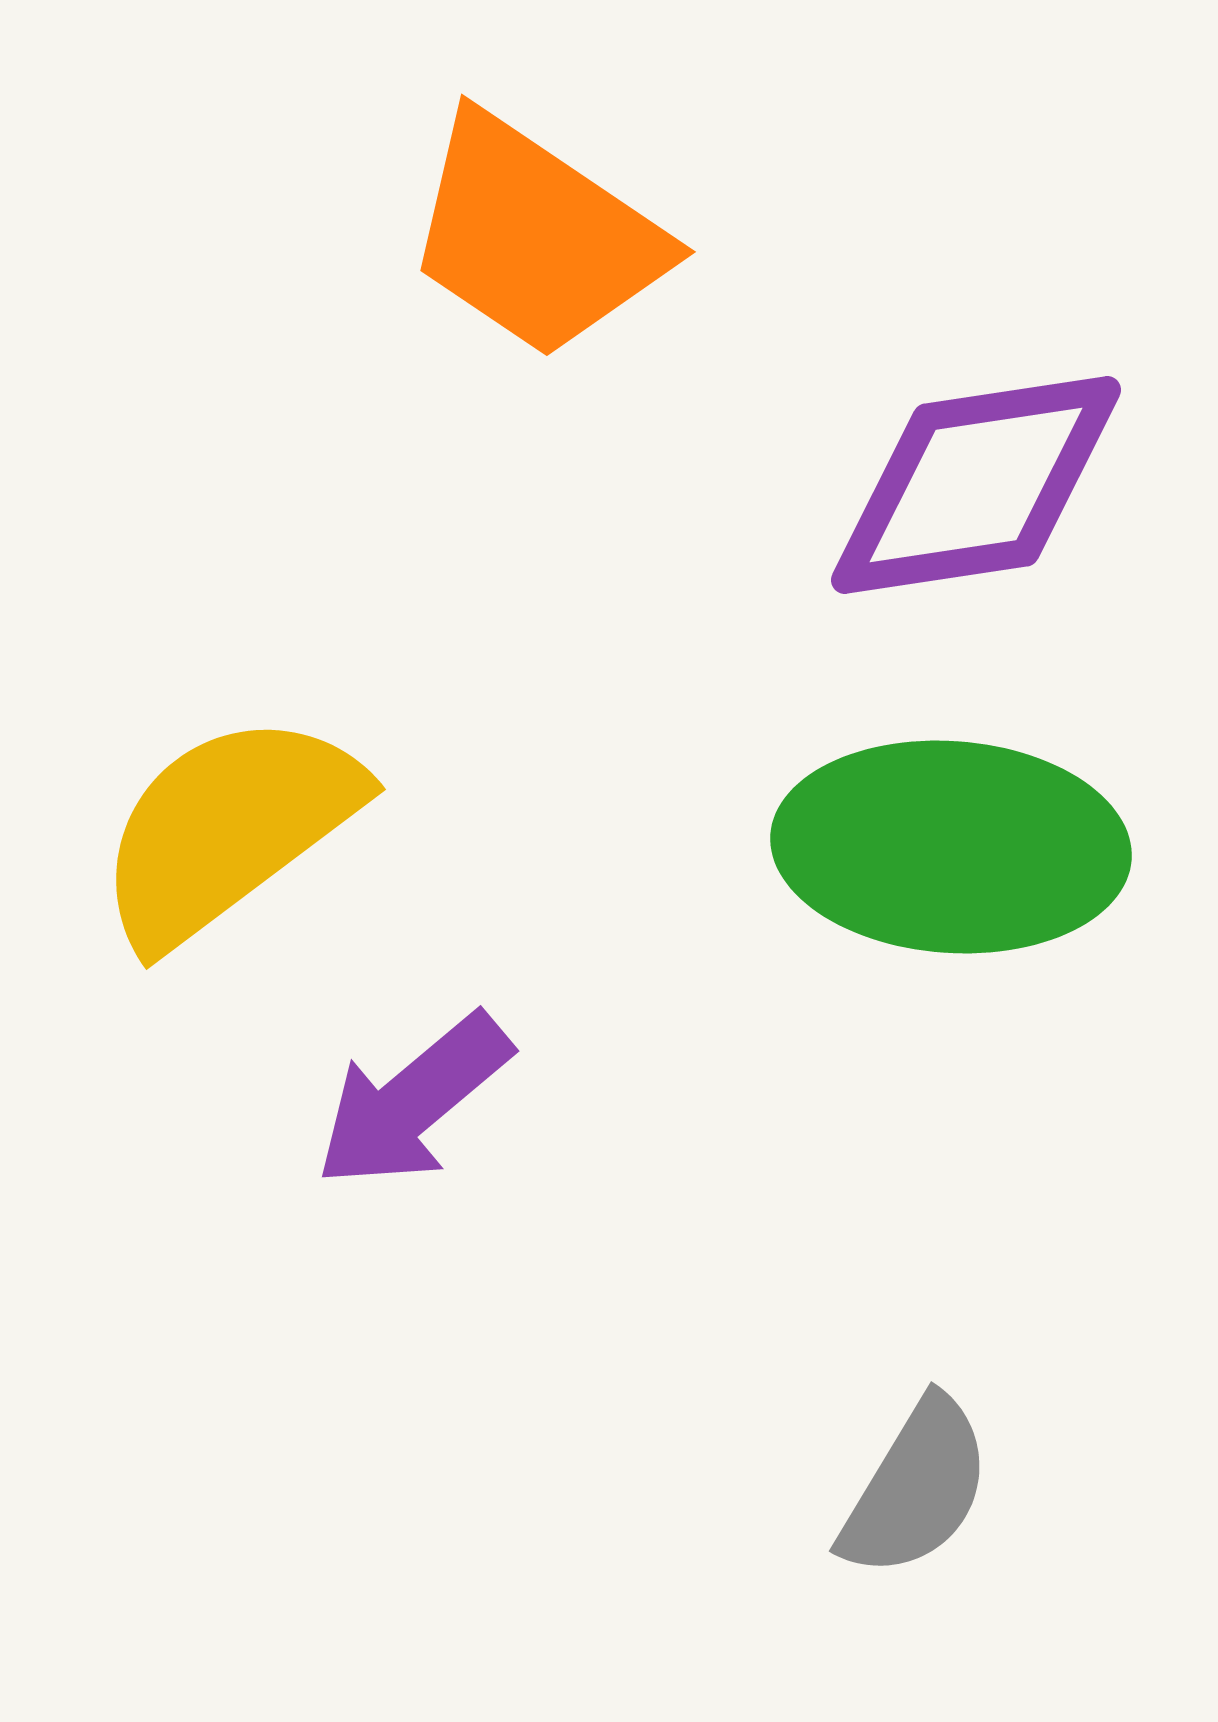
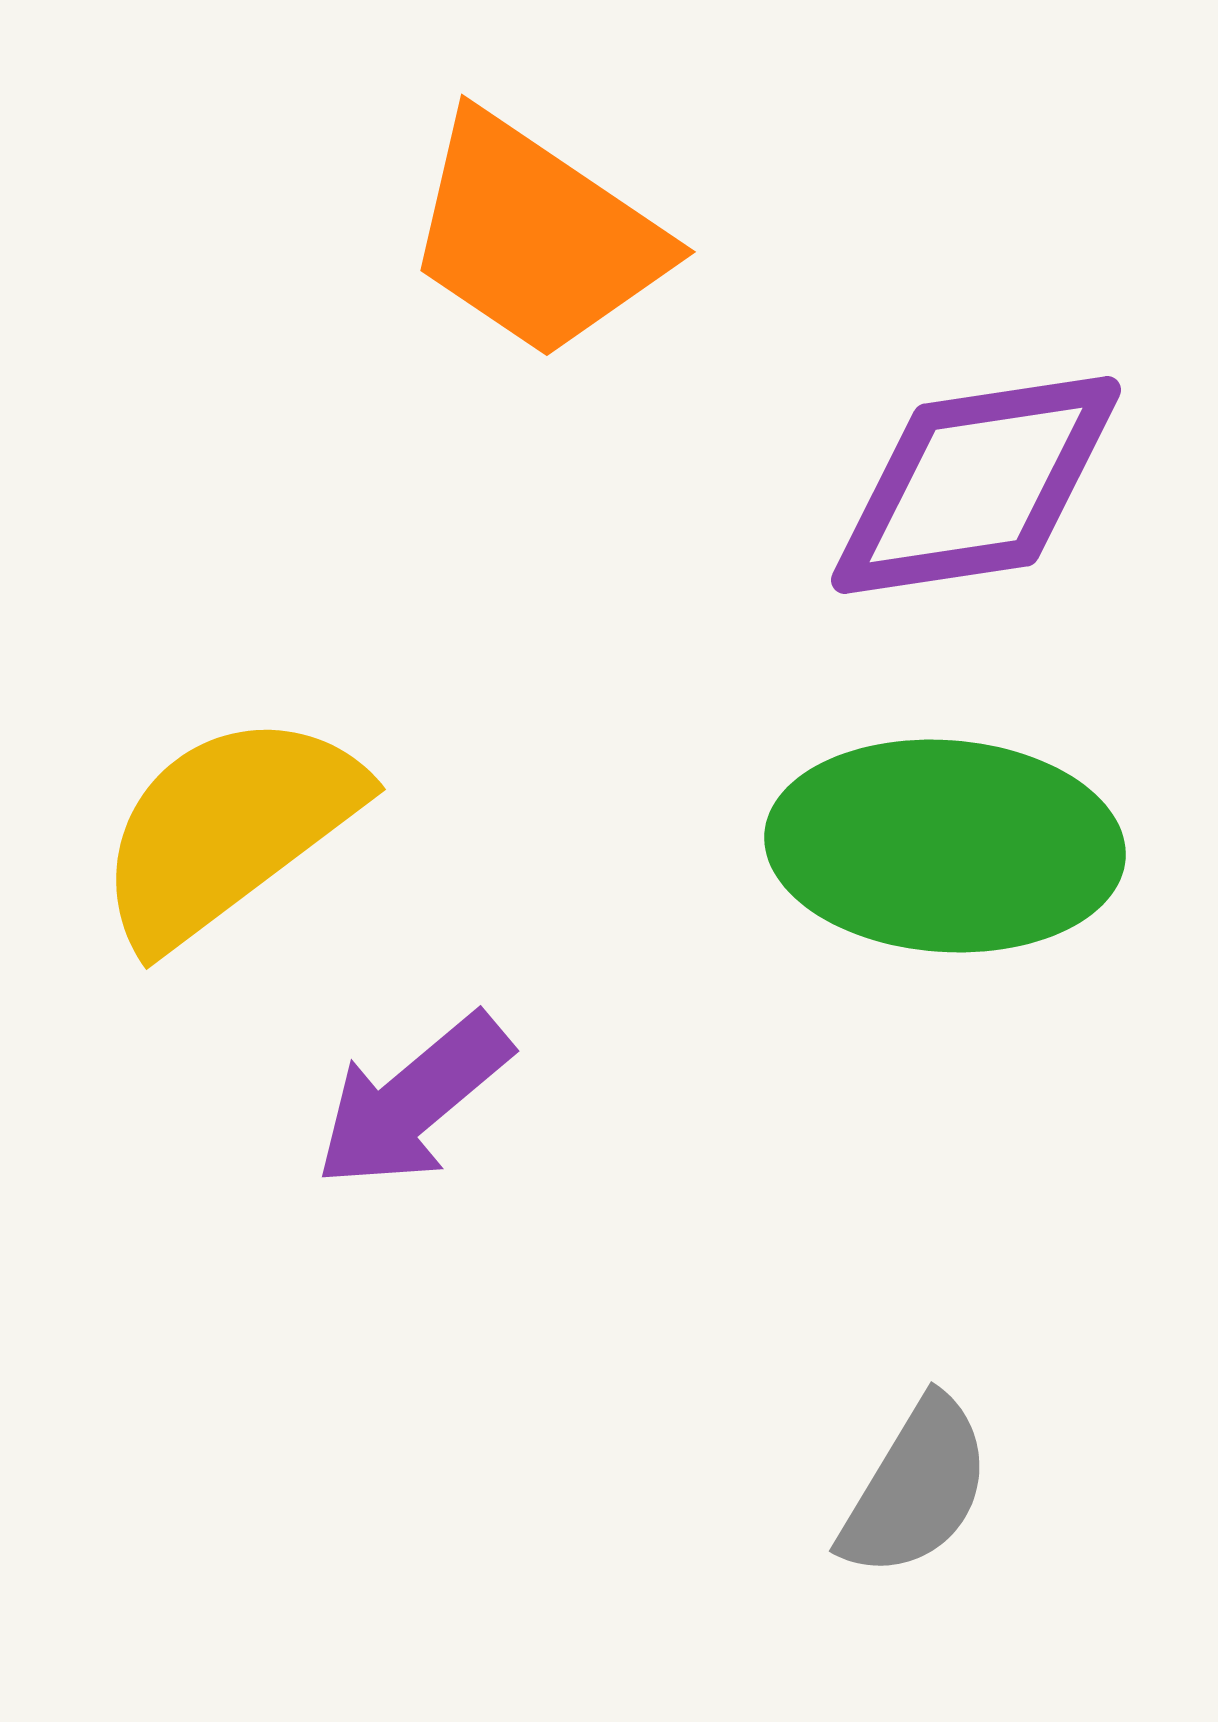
green ellipse: moved 6 px left, 1 px up
